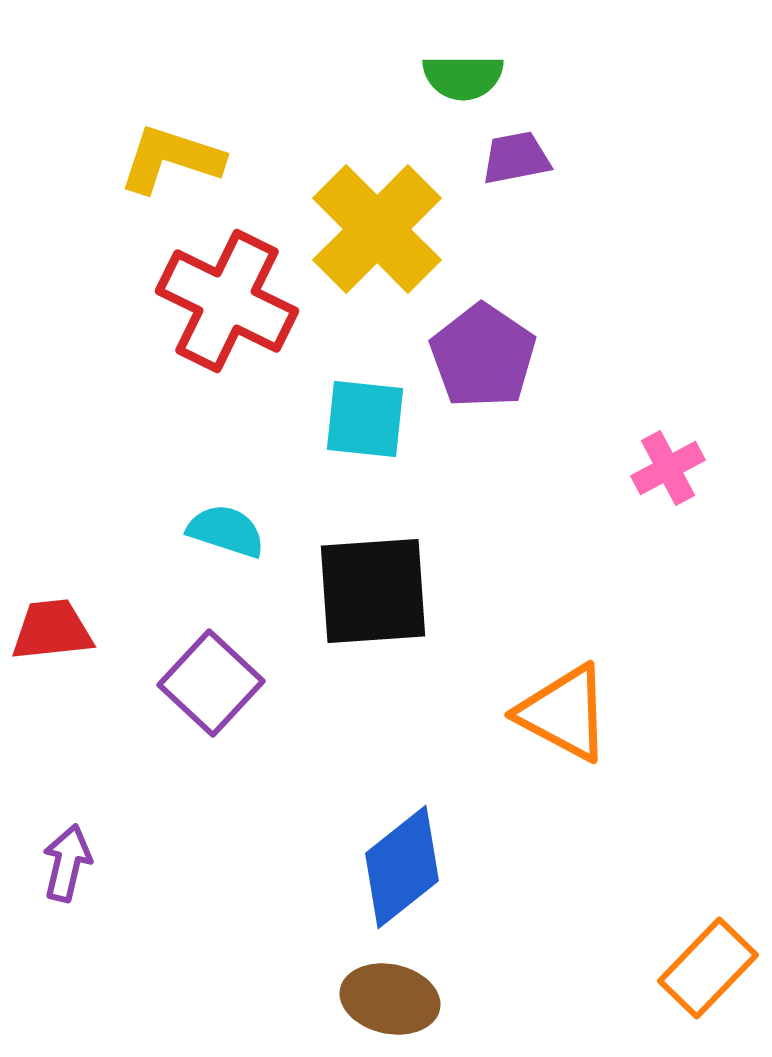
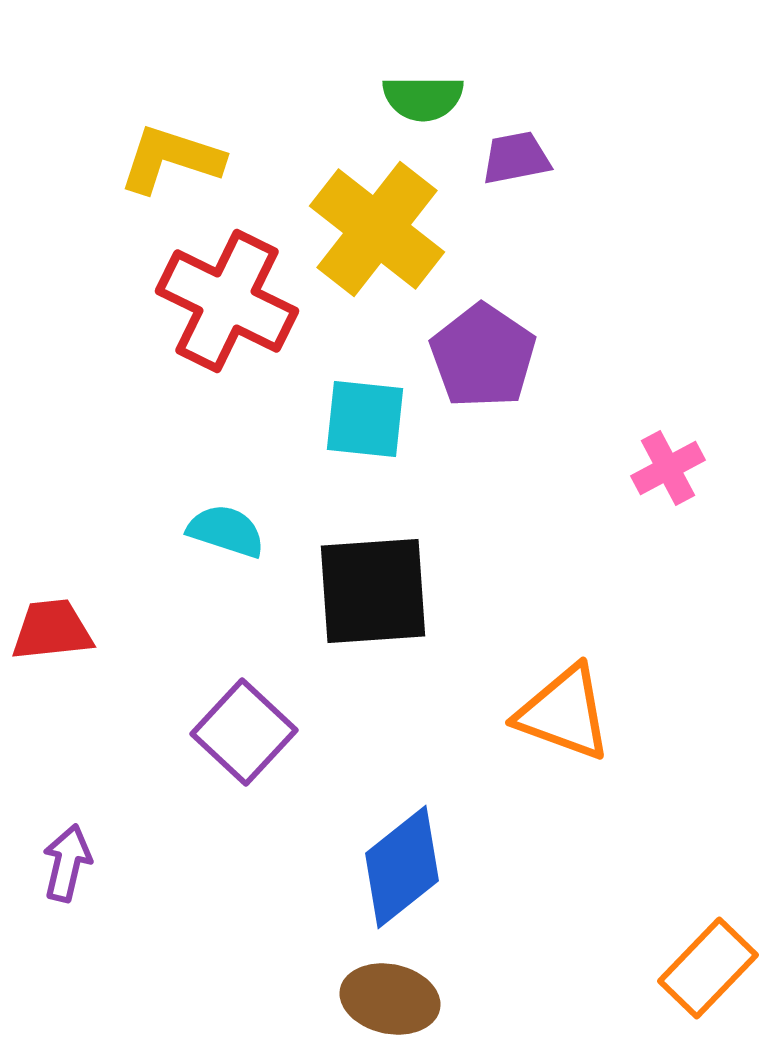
green semicircle: moved 40 px left, 21 px down
yellow cross: rotated 7 degrees counterclockwise
purple square: moved 33 px right, 49 px down
orange triangle: rotated 8 degrees counterclockwise
